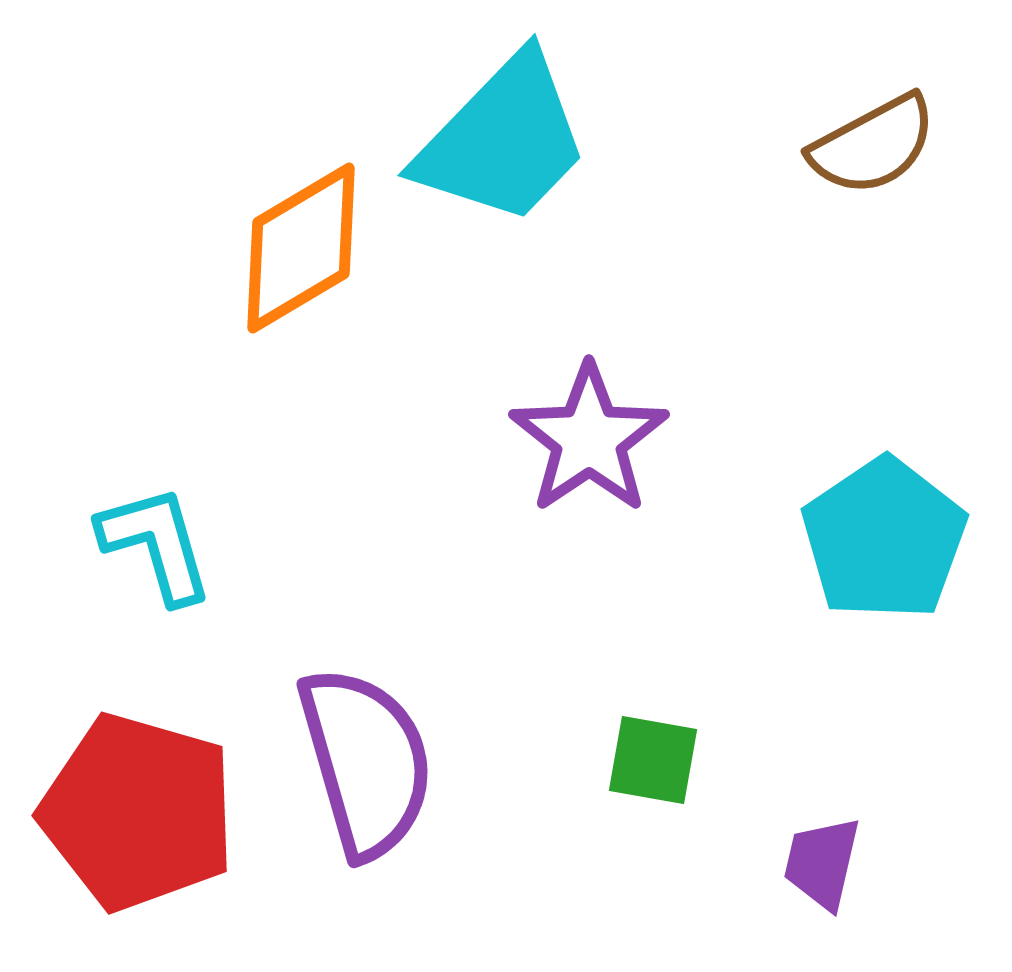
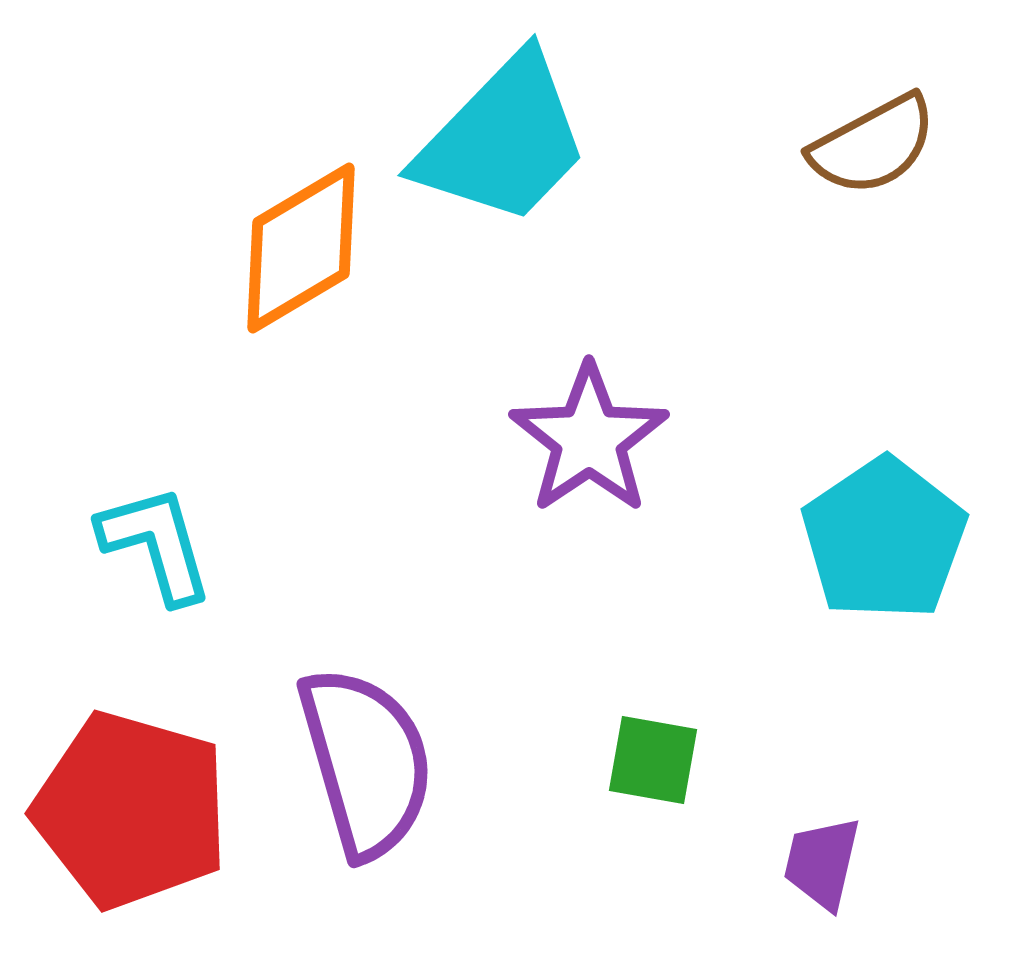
red pentagon: moved 7 px left, 2 px up
